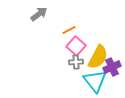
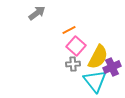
gray arrow: moved 2 px left, 1 px up
gray cross: moved 3 px left, 2 px down
